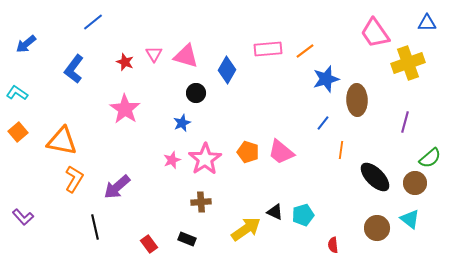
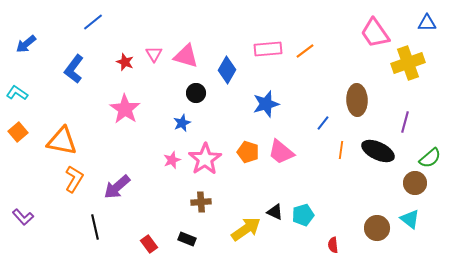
blue star at (326, 79): moved 60 px left, 25 px down
black ellipse at (375, 177): moved 3 px right, 26 px up; rotated 20 degrees counterclockwise
